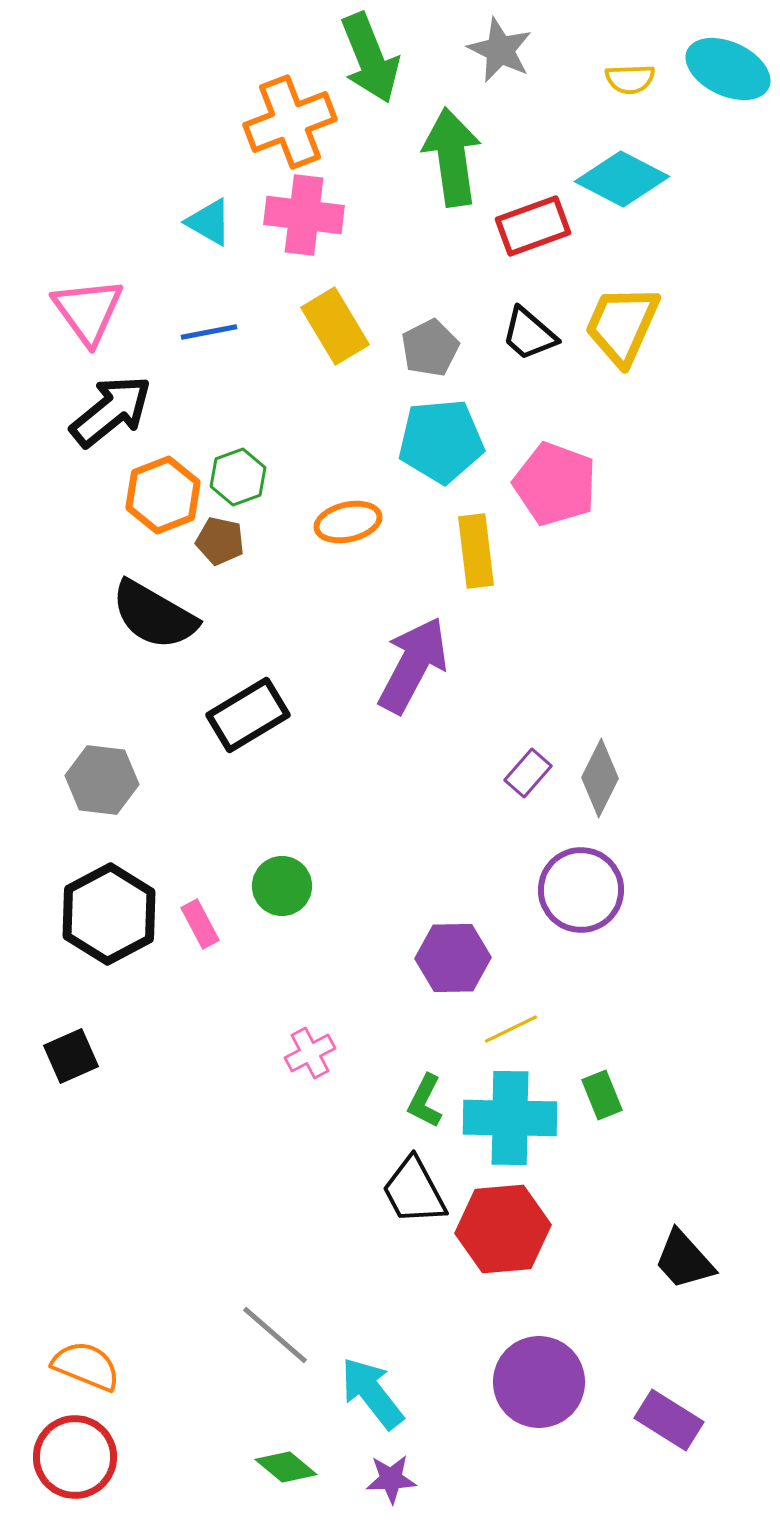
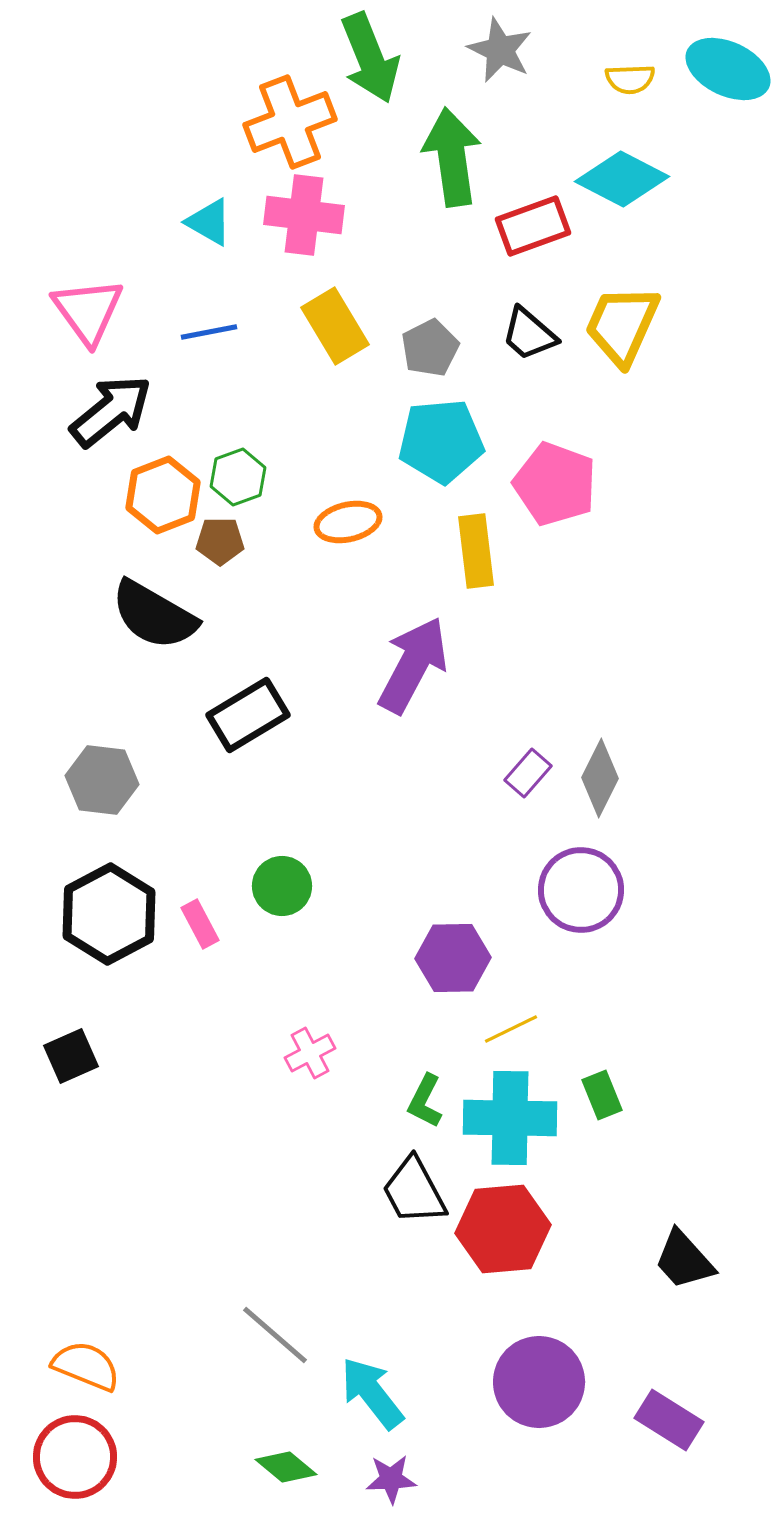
brown pentagon at (220, 541): rotated 12 degrees counterclockwise
